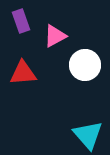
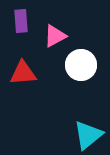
purple rectangle: rotated 15 degrees clockwise
white circle: moved 4 px left
cyan triangle: rotated 32 degrees clockwise
